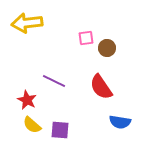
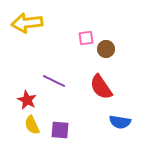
brown circle: moved 1 px left, 1 px down
yellow semicircle: rotated 24 degrees clockwise
